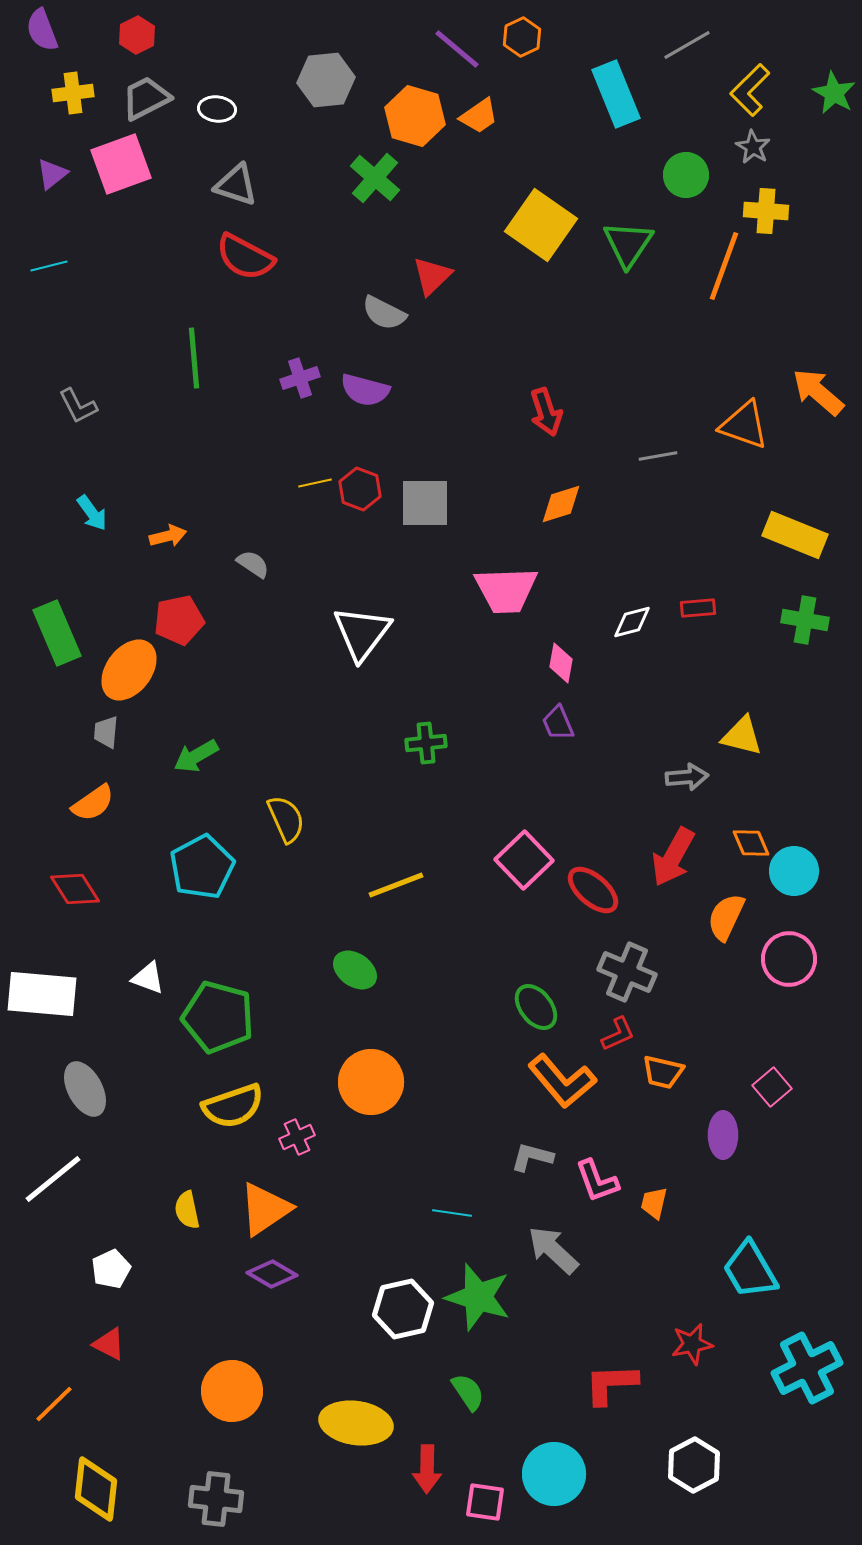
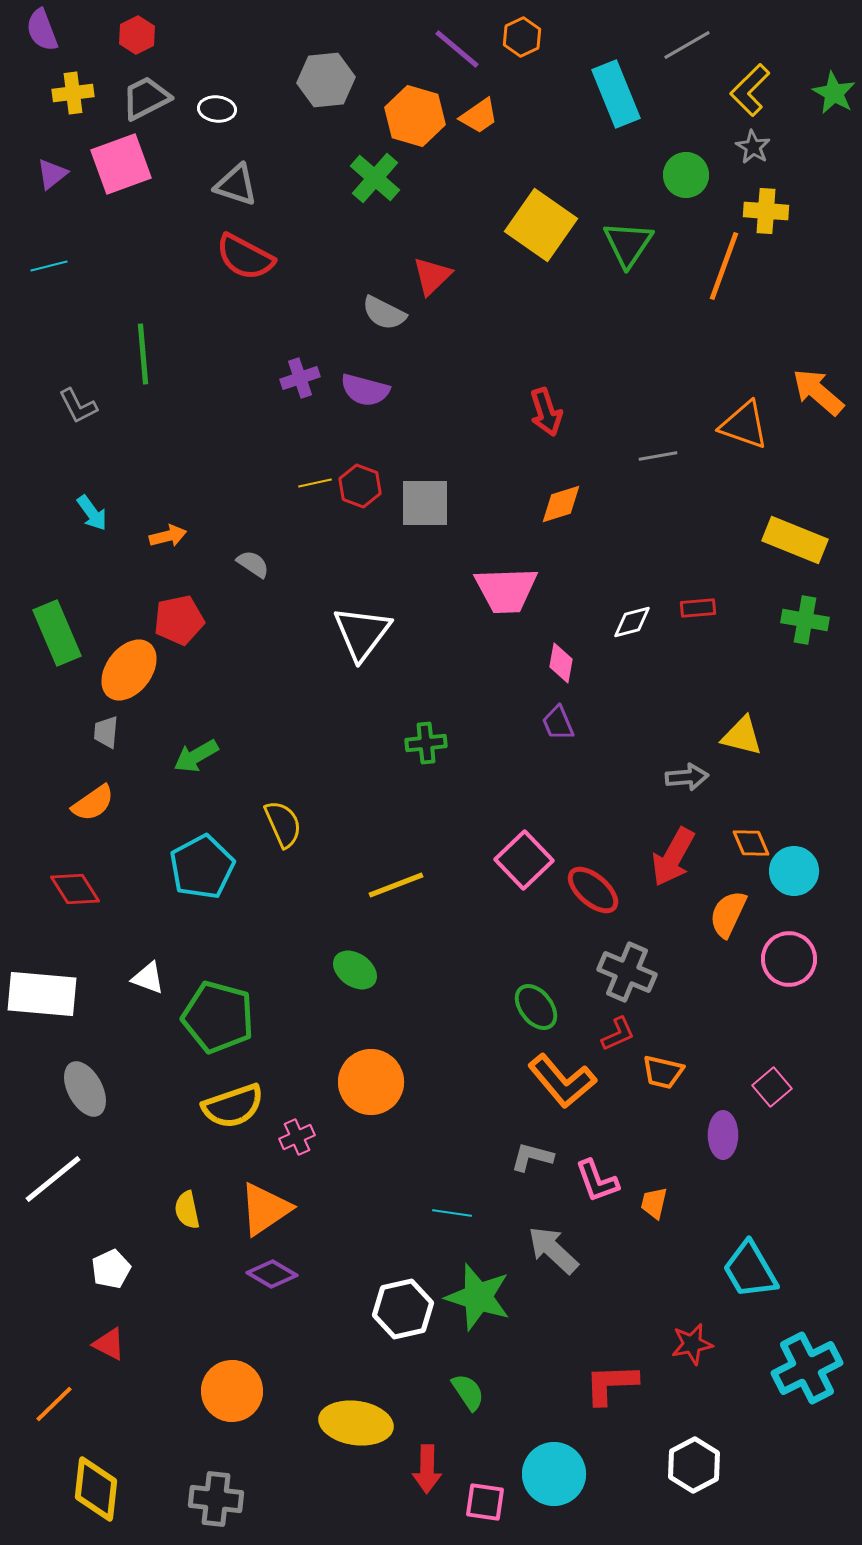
green line at (194, 358): moved 51 px left, 4 px up
red hexagon at (360, 489): moved 3 px up
yellow rectangle at (795, 535): moved 5 px down
yellow semicircle at (286, 819): moved 3 px left, 5 px down
orange semicircle at (726, 917): moved 2 px right, 3 px up
